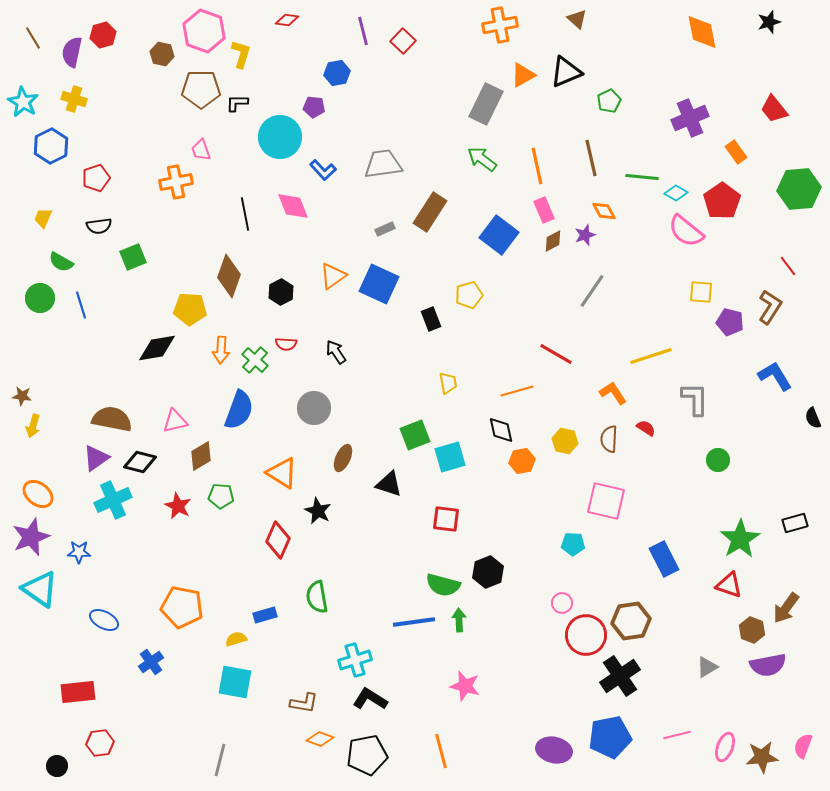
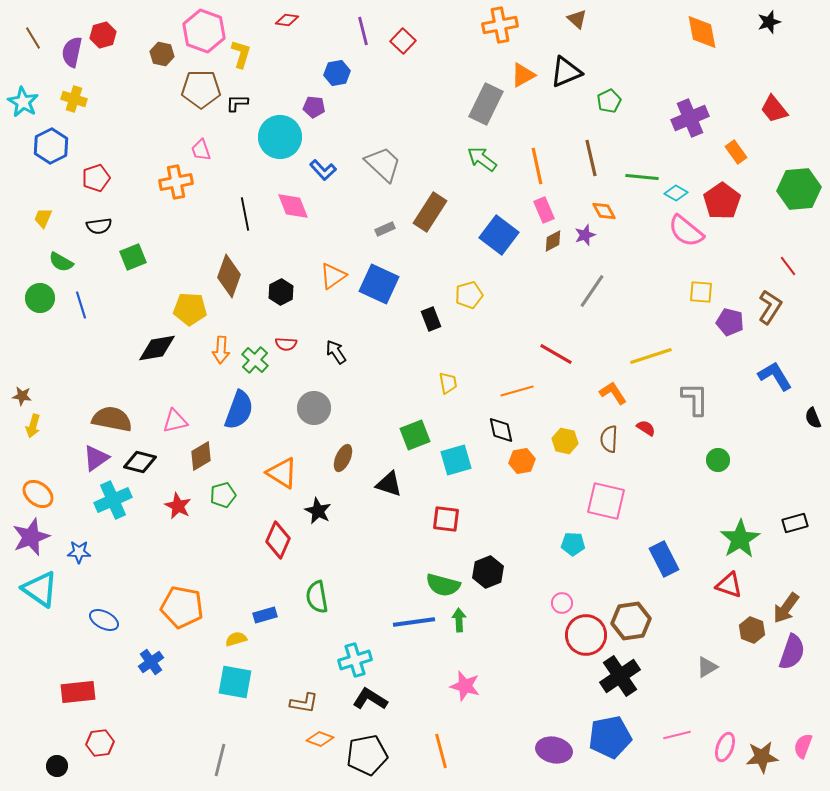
gray trapezoid at (383, 164): rotated 51 degrees clockwise
cyan square at (450, 457): moved 6 px right, 3 px down
green pentagon at (221, 496): moved 2 px right, 1 px up; rotated 20 degrees counterclockwise
purple semicircle at (768, 665): moved 24 px right, 13 px up; rotated 60 degrees counterclockwise
